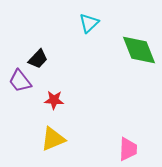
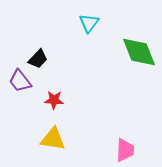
cyan triangle: rotated 10 degrees counterclockwise
green diamond: moved 2 px down
yellow triangle: rotated 32 degrees clockwise
pink trapezoid: moved 3 px left, 1 px down
